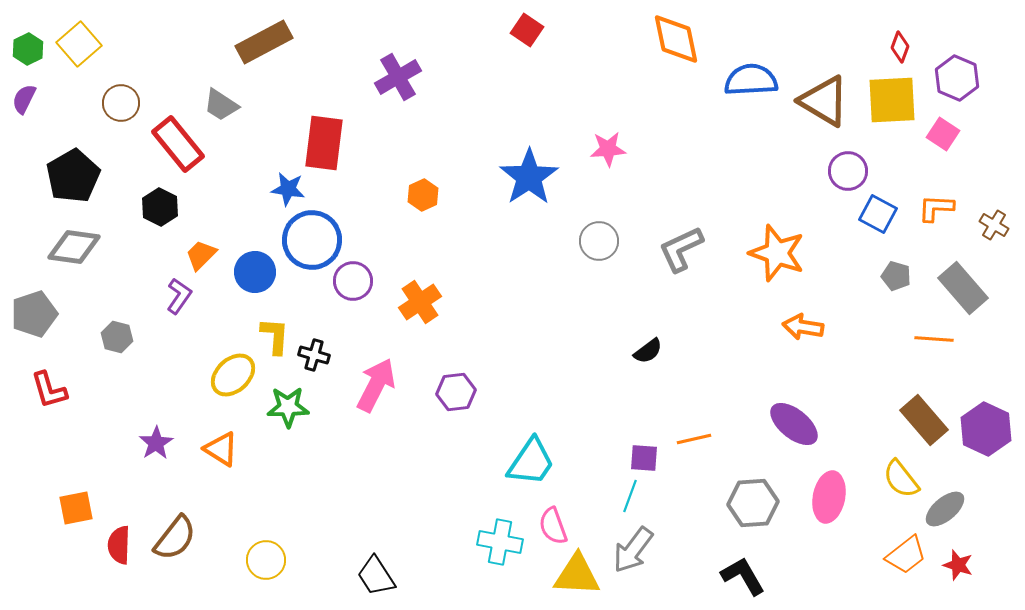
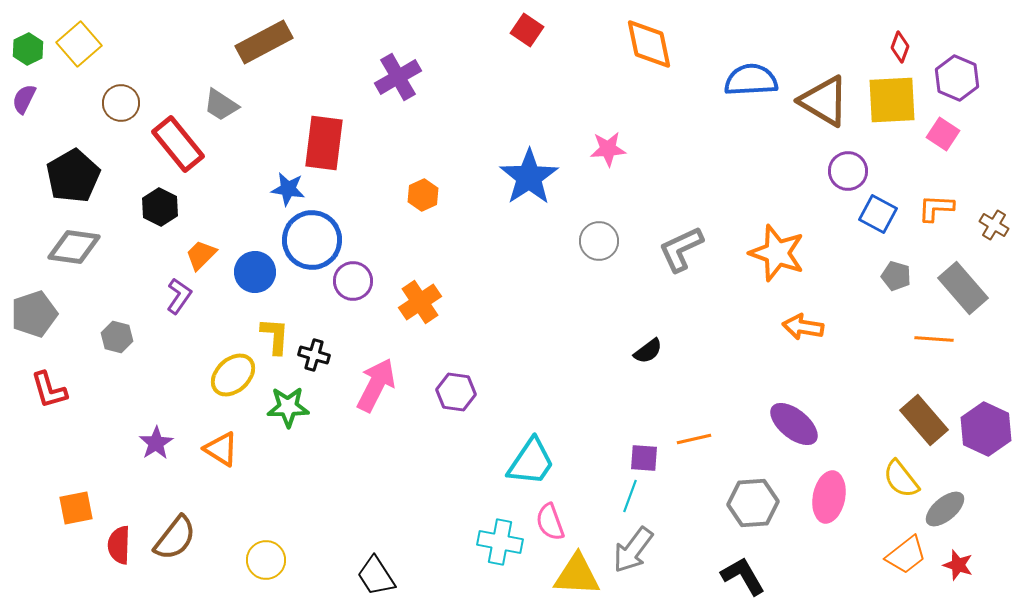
orange diamond at (676, 39): moved 27 px left, 5 px down
purple hexagon at (456, 392): rotated 15 degrees clockwise
pink semicircle at (553, 526): moved 3 px left, 4 px up
